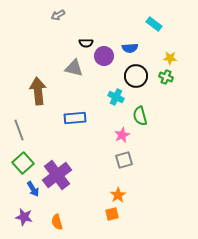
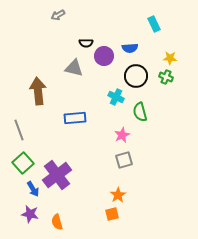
cyan rectangle: rotated 28 degrees clockwise
green semicircle: moved 4 px up
purple star: moved 6 px right, 3 px up
